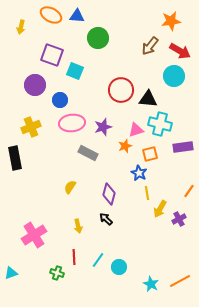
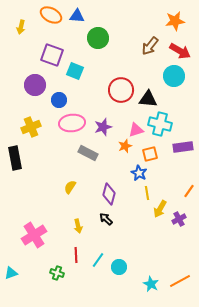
orange star at (171, 21): moved 4 px right
blue circle at (60, 100): moved 1 px left
red line at (74, 257): moved 2 px right, 2 px up
